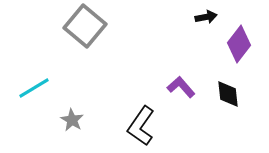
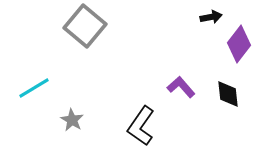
black arrow: moved 5 px right
